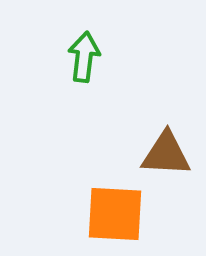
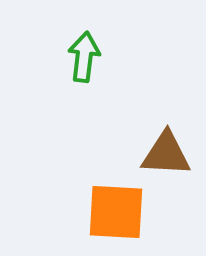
orange square: moved 1 px right, 2 px up
